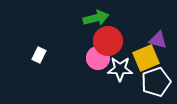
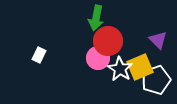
green arrow: rotated 115 degrees clockwise
purple triangle: rotated 30 degrees clockwise
yellow square: moved 6 px left, 9 px down
white star: rotated 30 degrees clockwise
white pentagon: moved 2 px up
